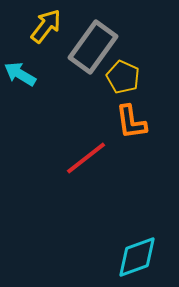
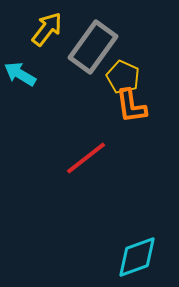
yellow arrow: moved 1 px right, 3 px down
orange L-shape: moved 16 px up
